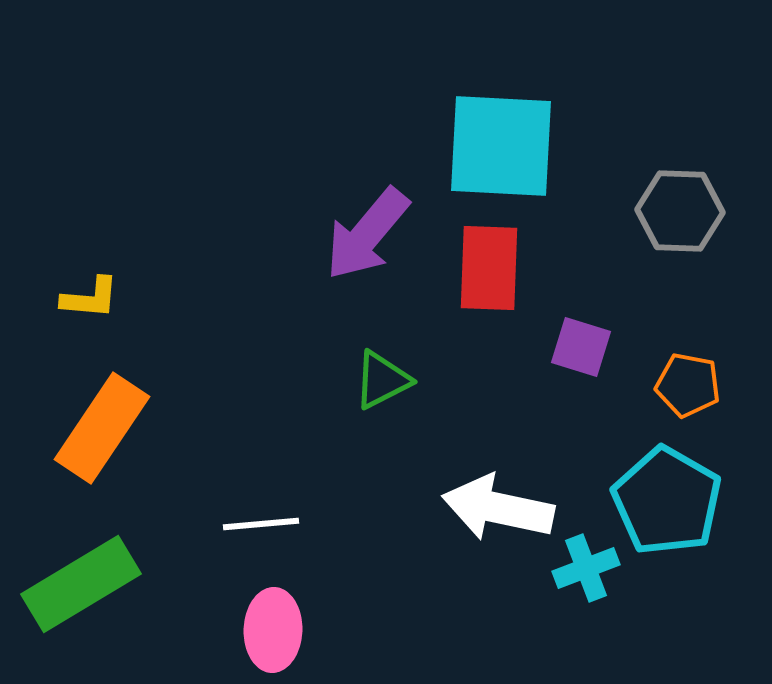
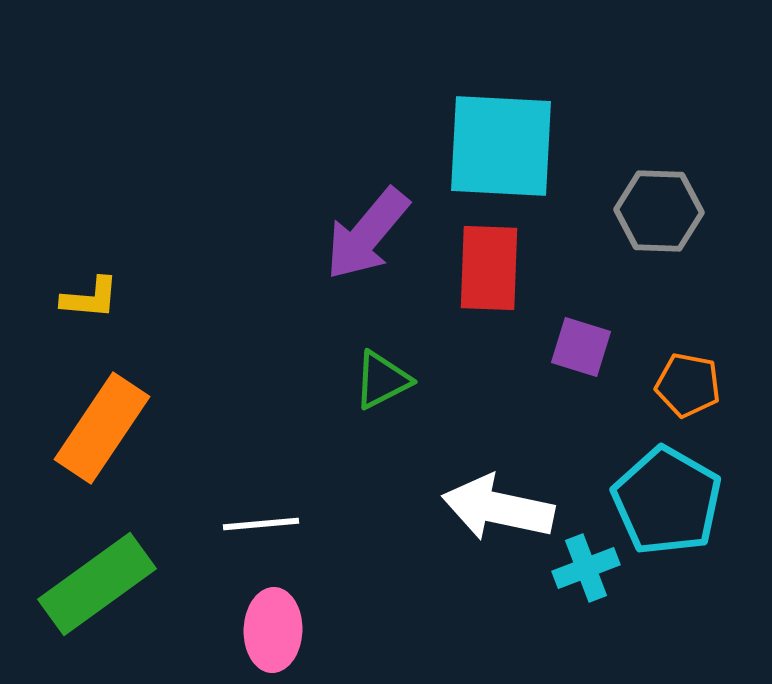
gray hexagon: moved 21 px left
green rectangle: moved 16 px right; rotated 5 degrees counterclockwise
